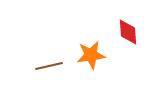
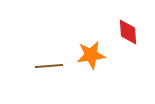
brown line: rotated 8 degrees clockwise
